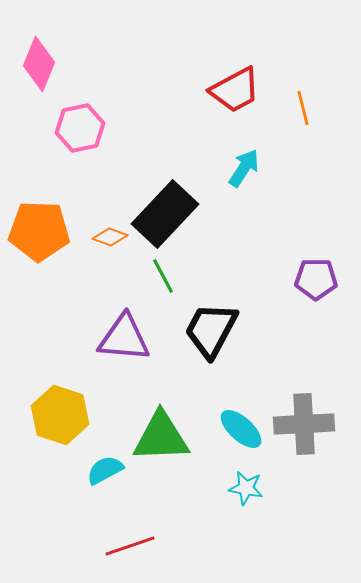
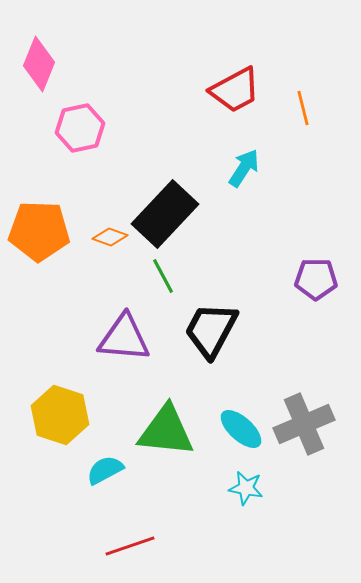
gray cross: rotated 20 degrees counterclockwise
green triangle: moved 5 px right, 6 px up; rotated 8 degrees clockwise
